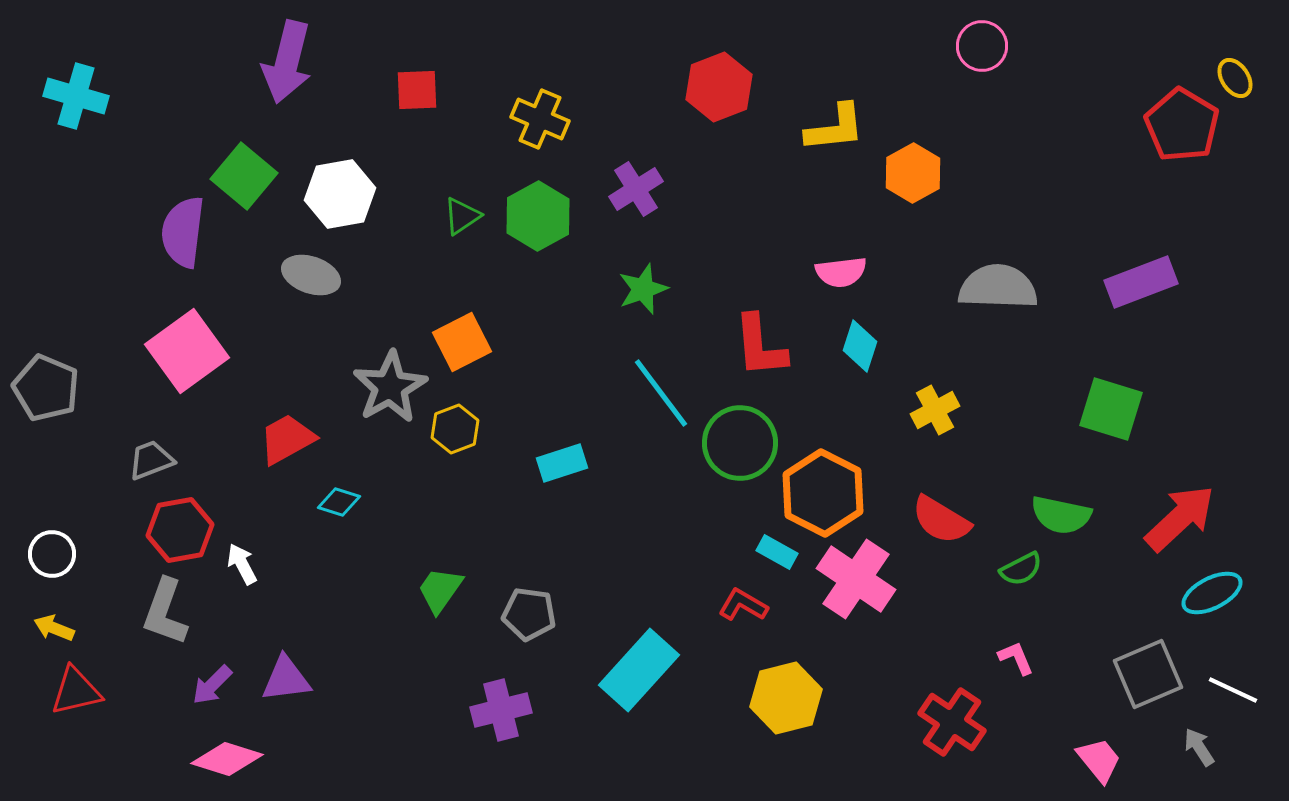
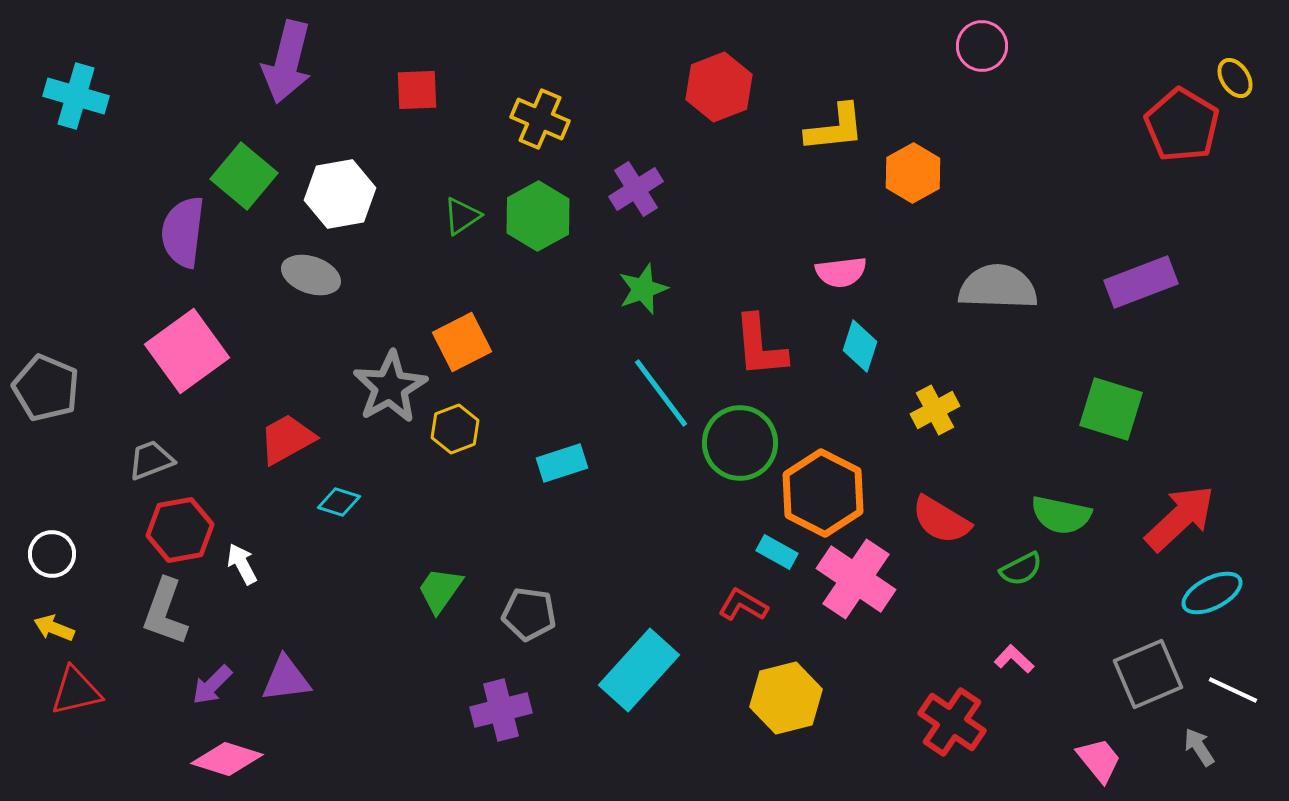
pink L-shape at (1016, 658): moved 2 px left, 1 px down; rotated 24 degrees counterclockwise
